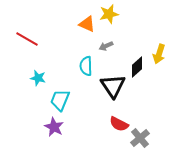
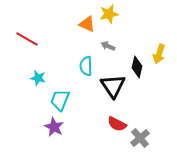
gray arrow: moved 2 px right; rotated 48 degrees clockwise
black diamond: rotated 35 degrees counterclockwise
red semicircle: moved 2 px left
